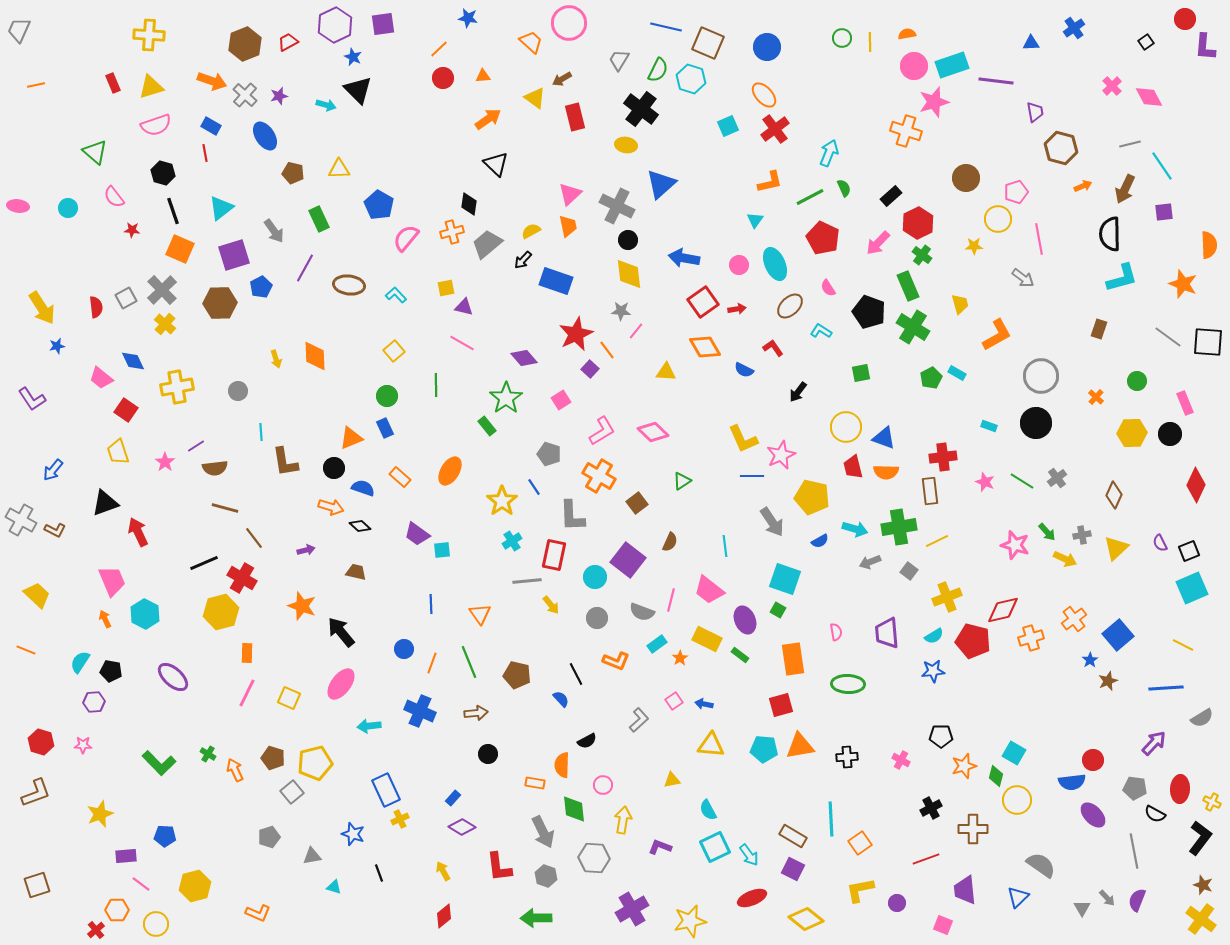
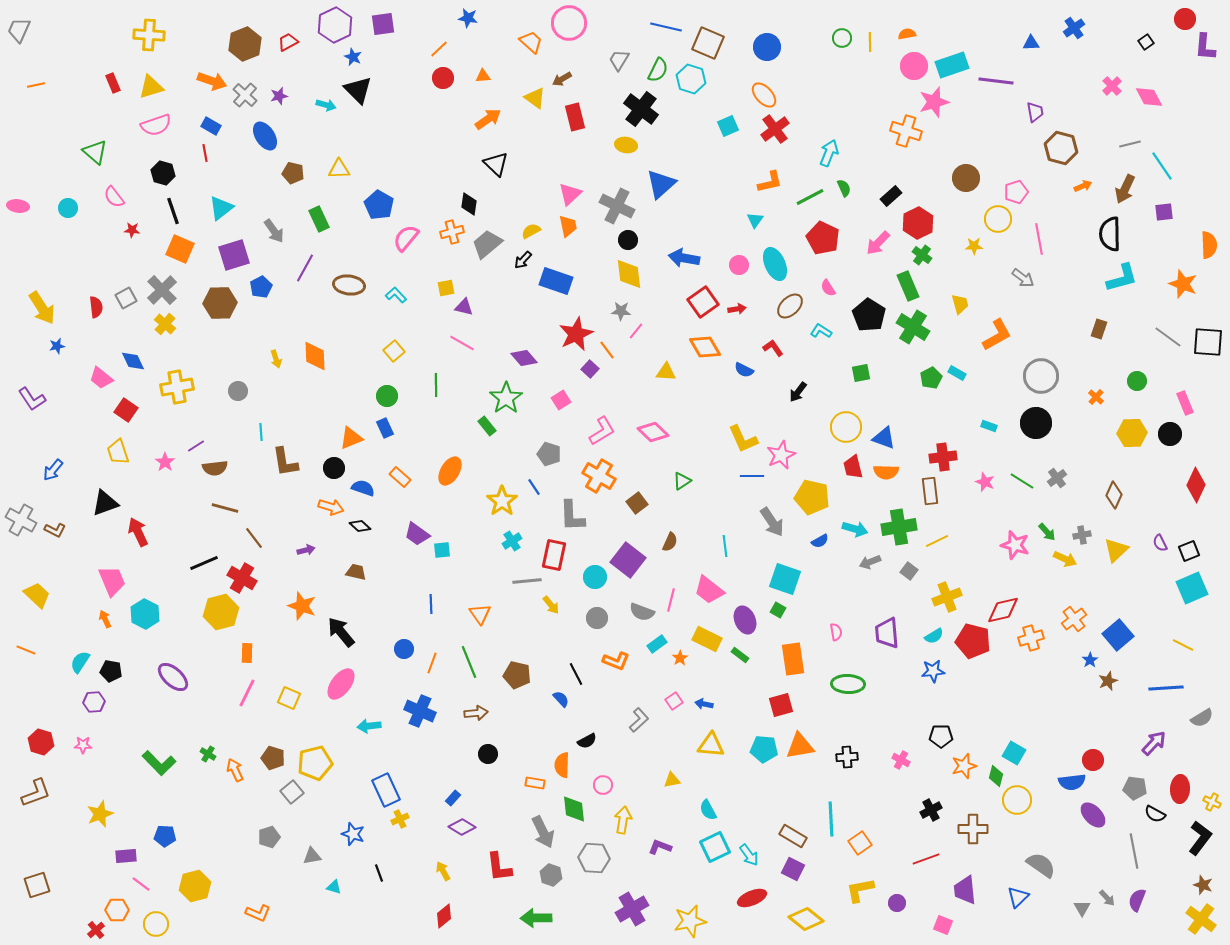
black pentagon at (869, 312): moved 3 px down; rotated 12 degrees clockwise
yellow triangle at (1116, 548): moved 2 px down
black cross at (931, 808): moved 2 px down
gray hexagon at (546, 876): moved 5 px right, 1 px up
